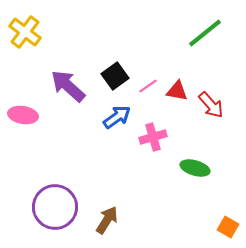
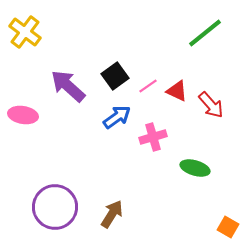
red triangle: rotated 15 degrees clockwise
brown arrow: moved 5 px right, 6 px up
